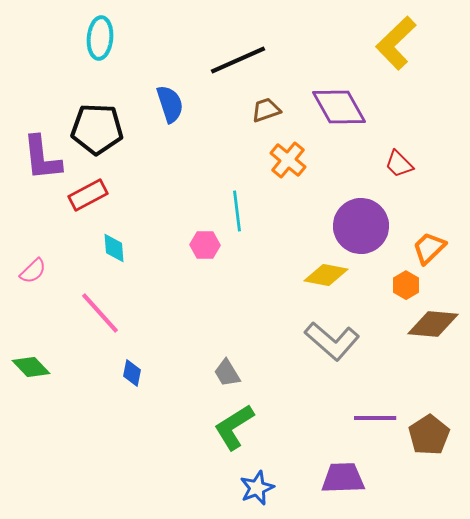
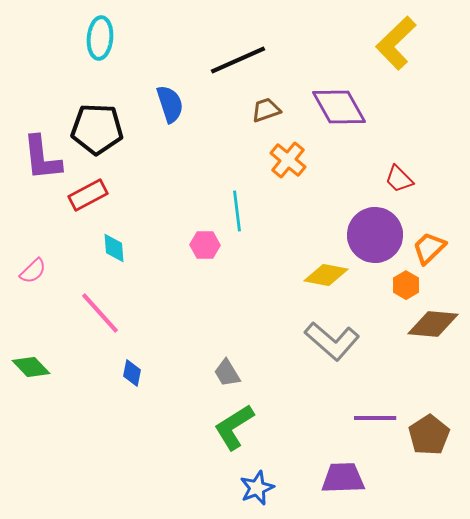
red trapezoid: moved 15 px down
purple circle: moved 14 px right, 9 px down
